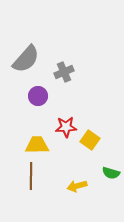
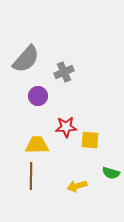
yellow square: rotated 30 degrees counterclockwise
